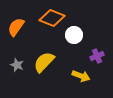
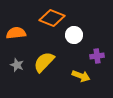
orange semicircle: moved 6 px down; rotated 48 degrees clockwise
purple cross: rotated 16 degrees clockwise
